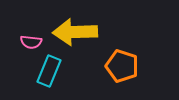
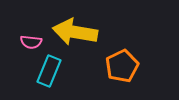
yellow arrow: rotated 12 degrees clockwise
orange pentagon: rotated 28 degrees clockwise
